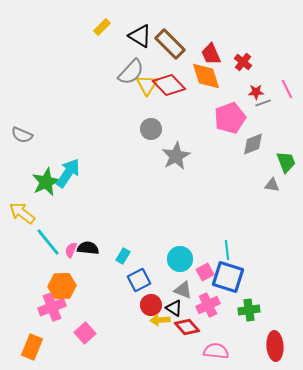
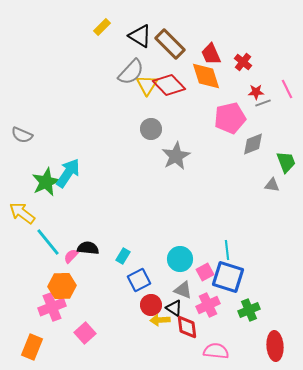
pink pentagon at (230, 118): rotated 8 degrees clockwise
pink semicircle at (71, 250): moved 6 px down; rotated 21 degrees clockwise
green cross at (249, 310): rotated 15 degrees counterclockwise
red diamond at (187, 327): rotated 35 degrees clockwise
